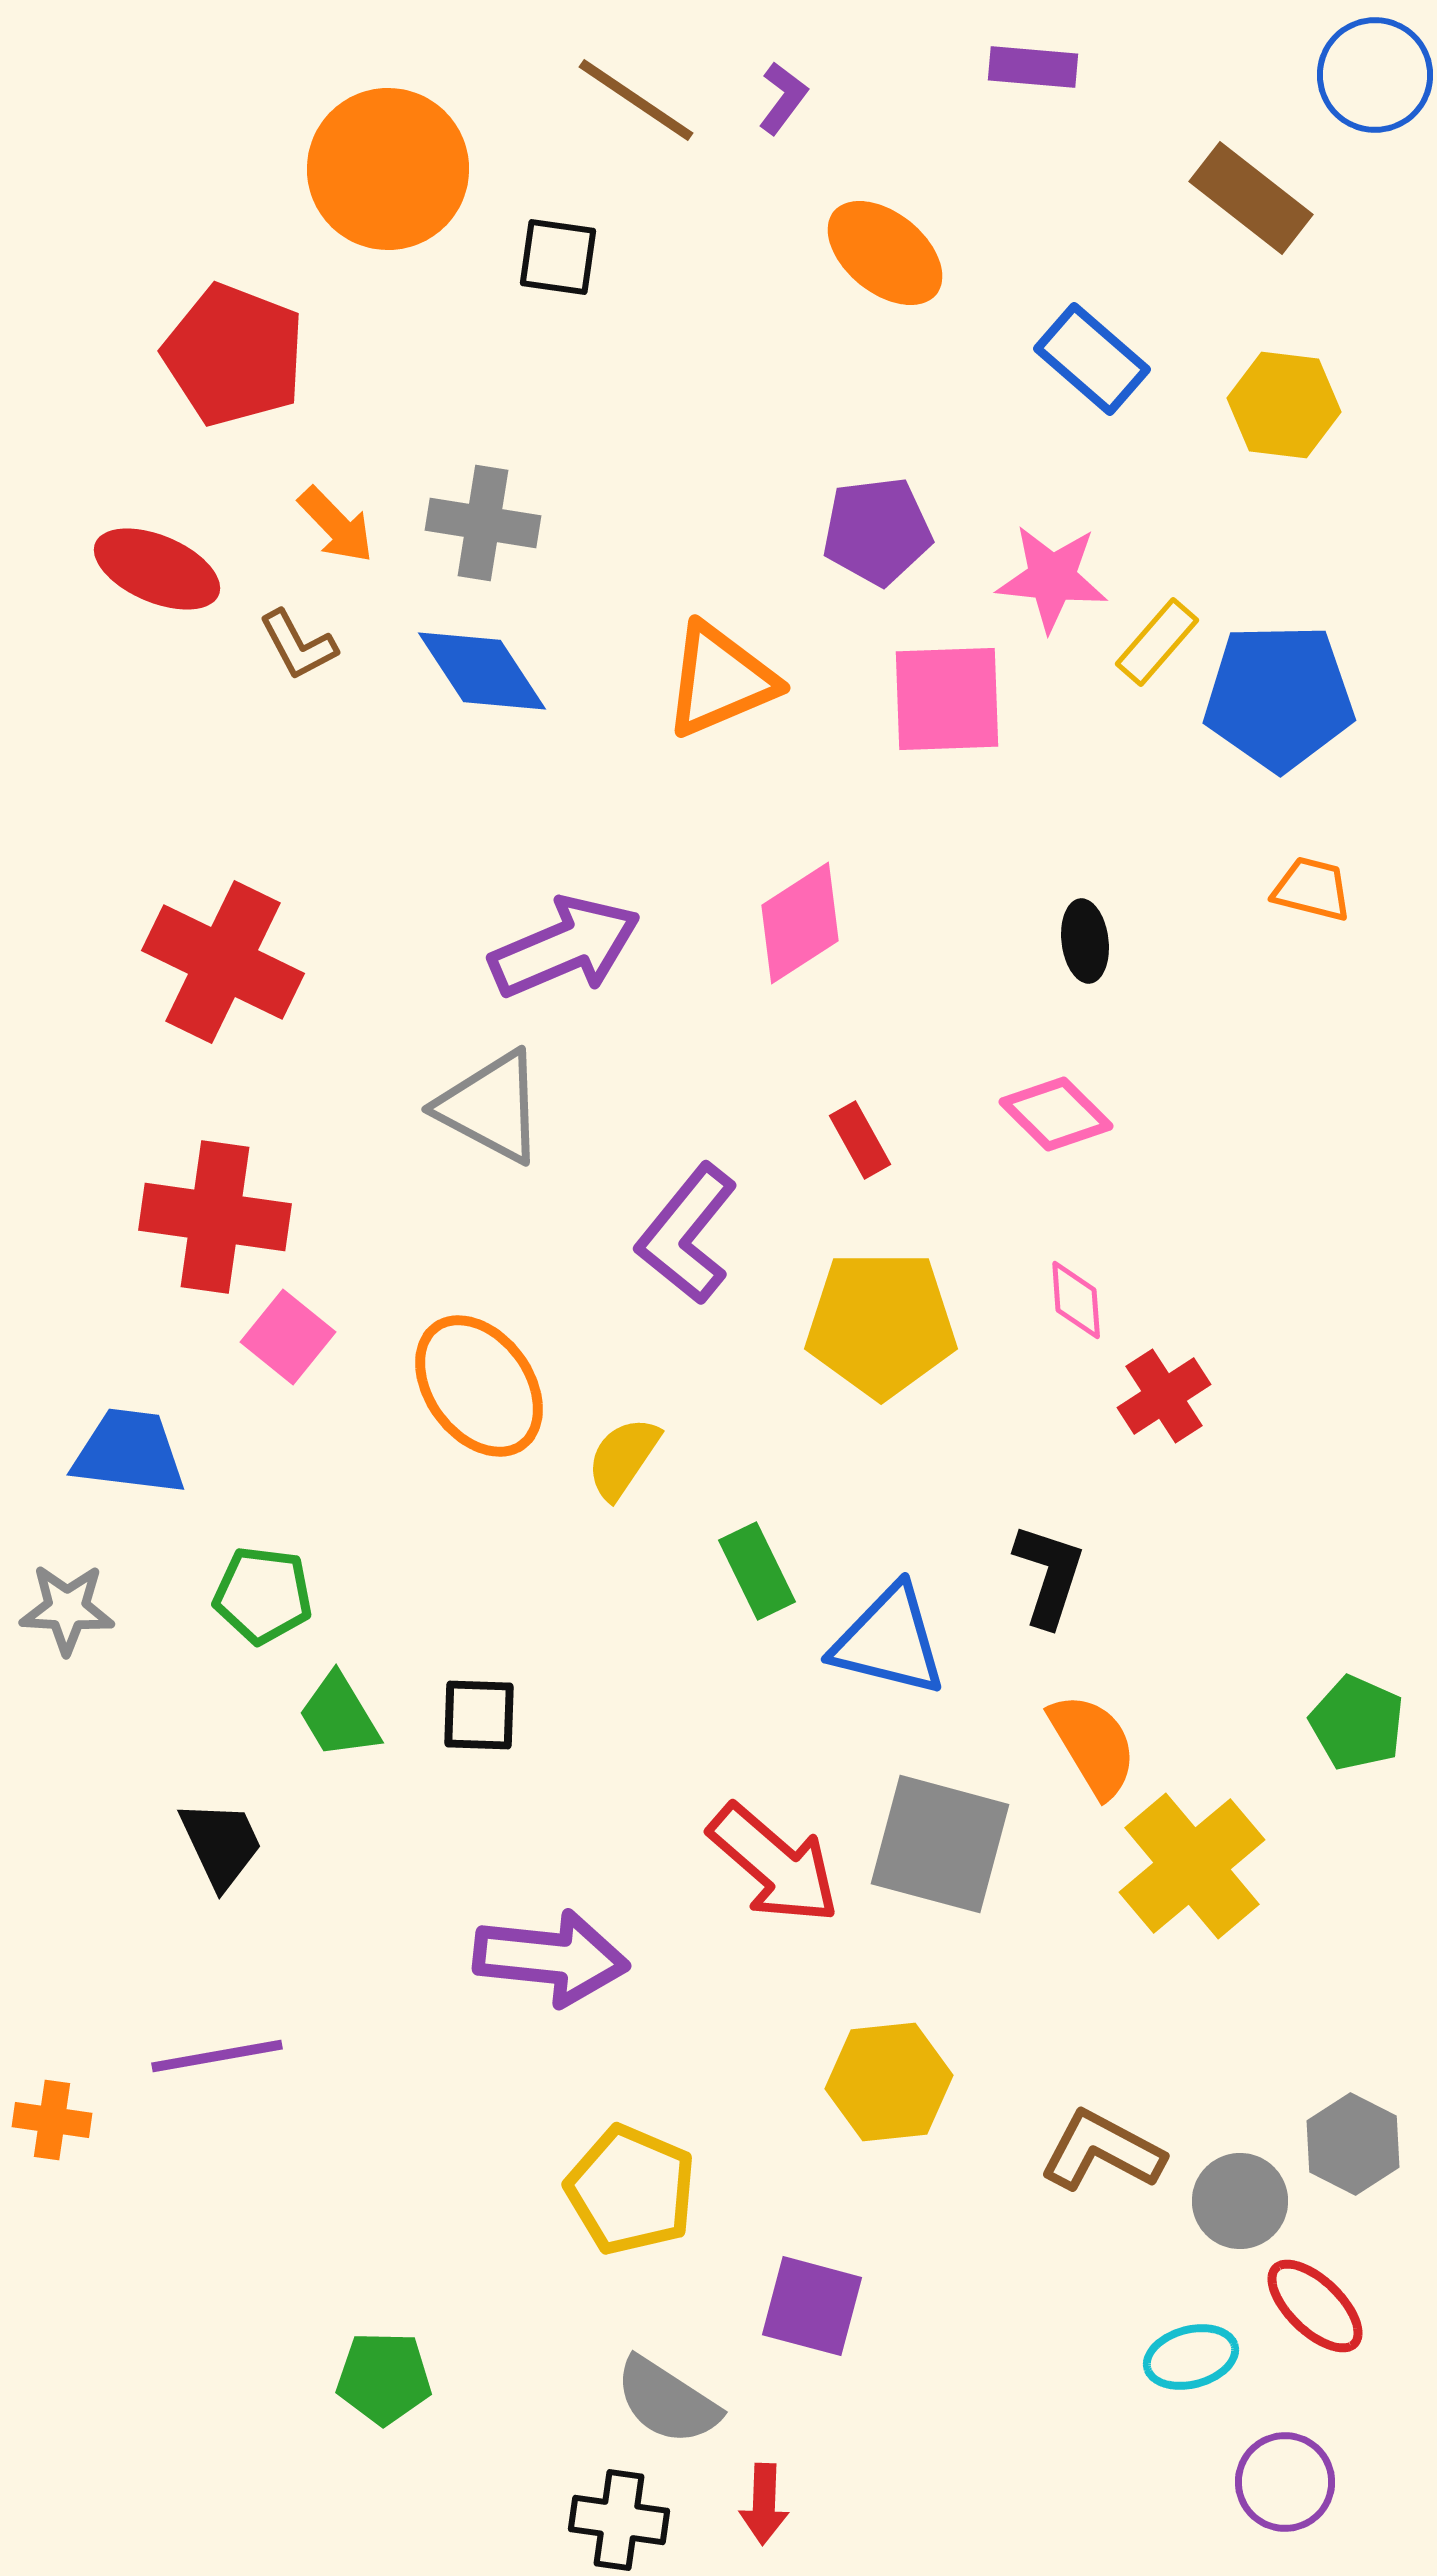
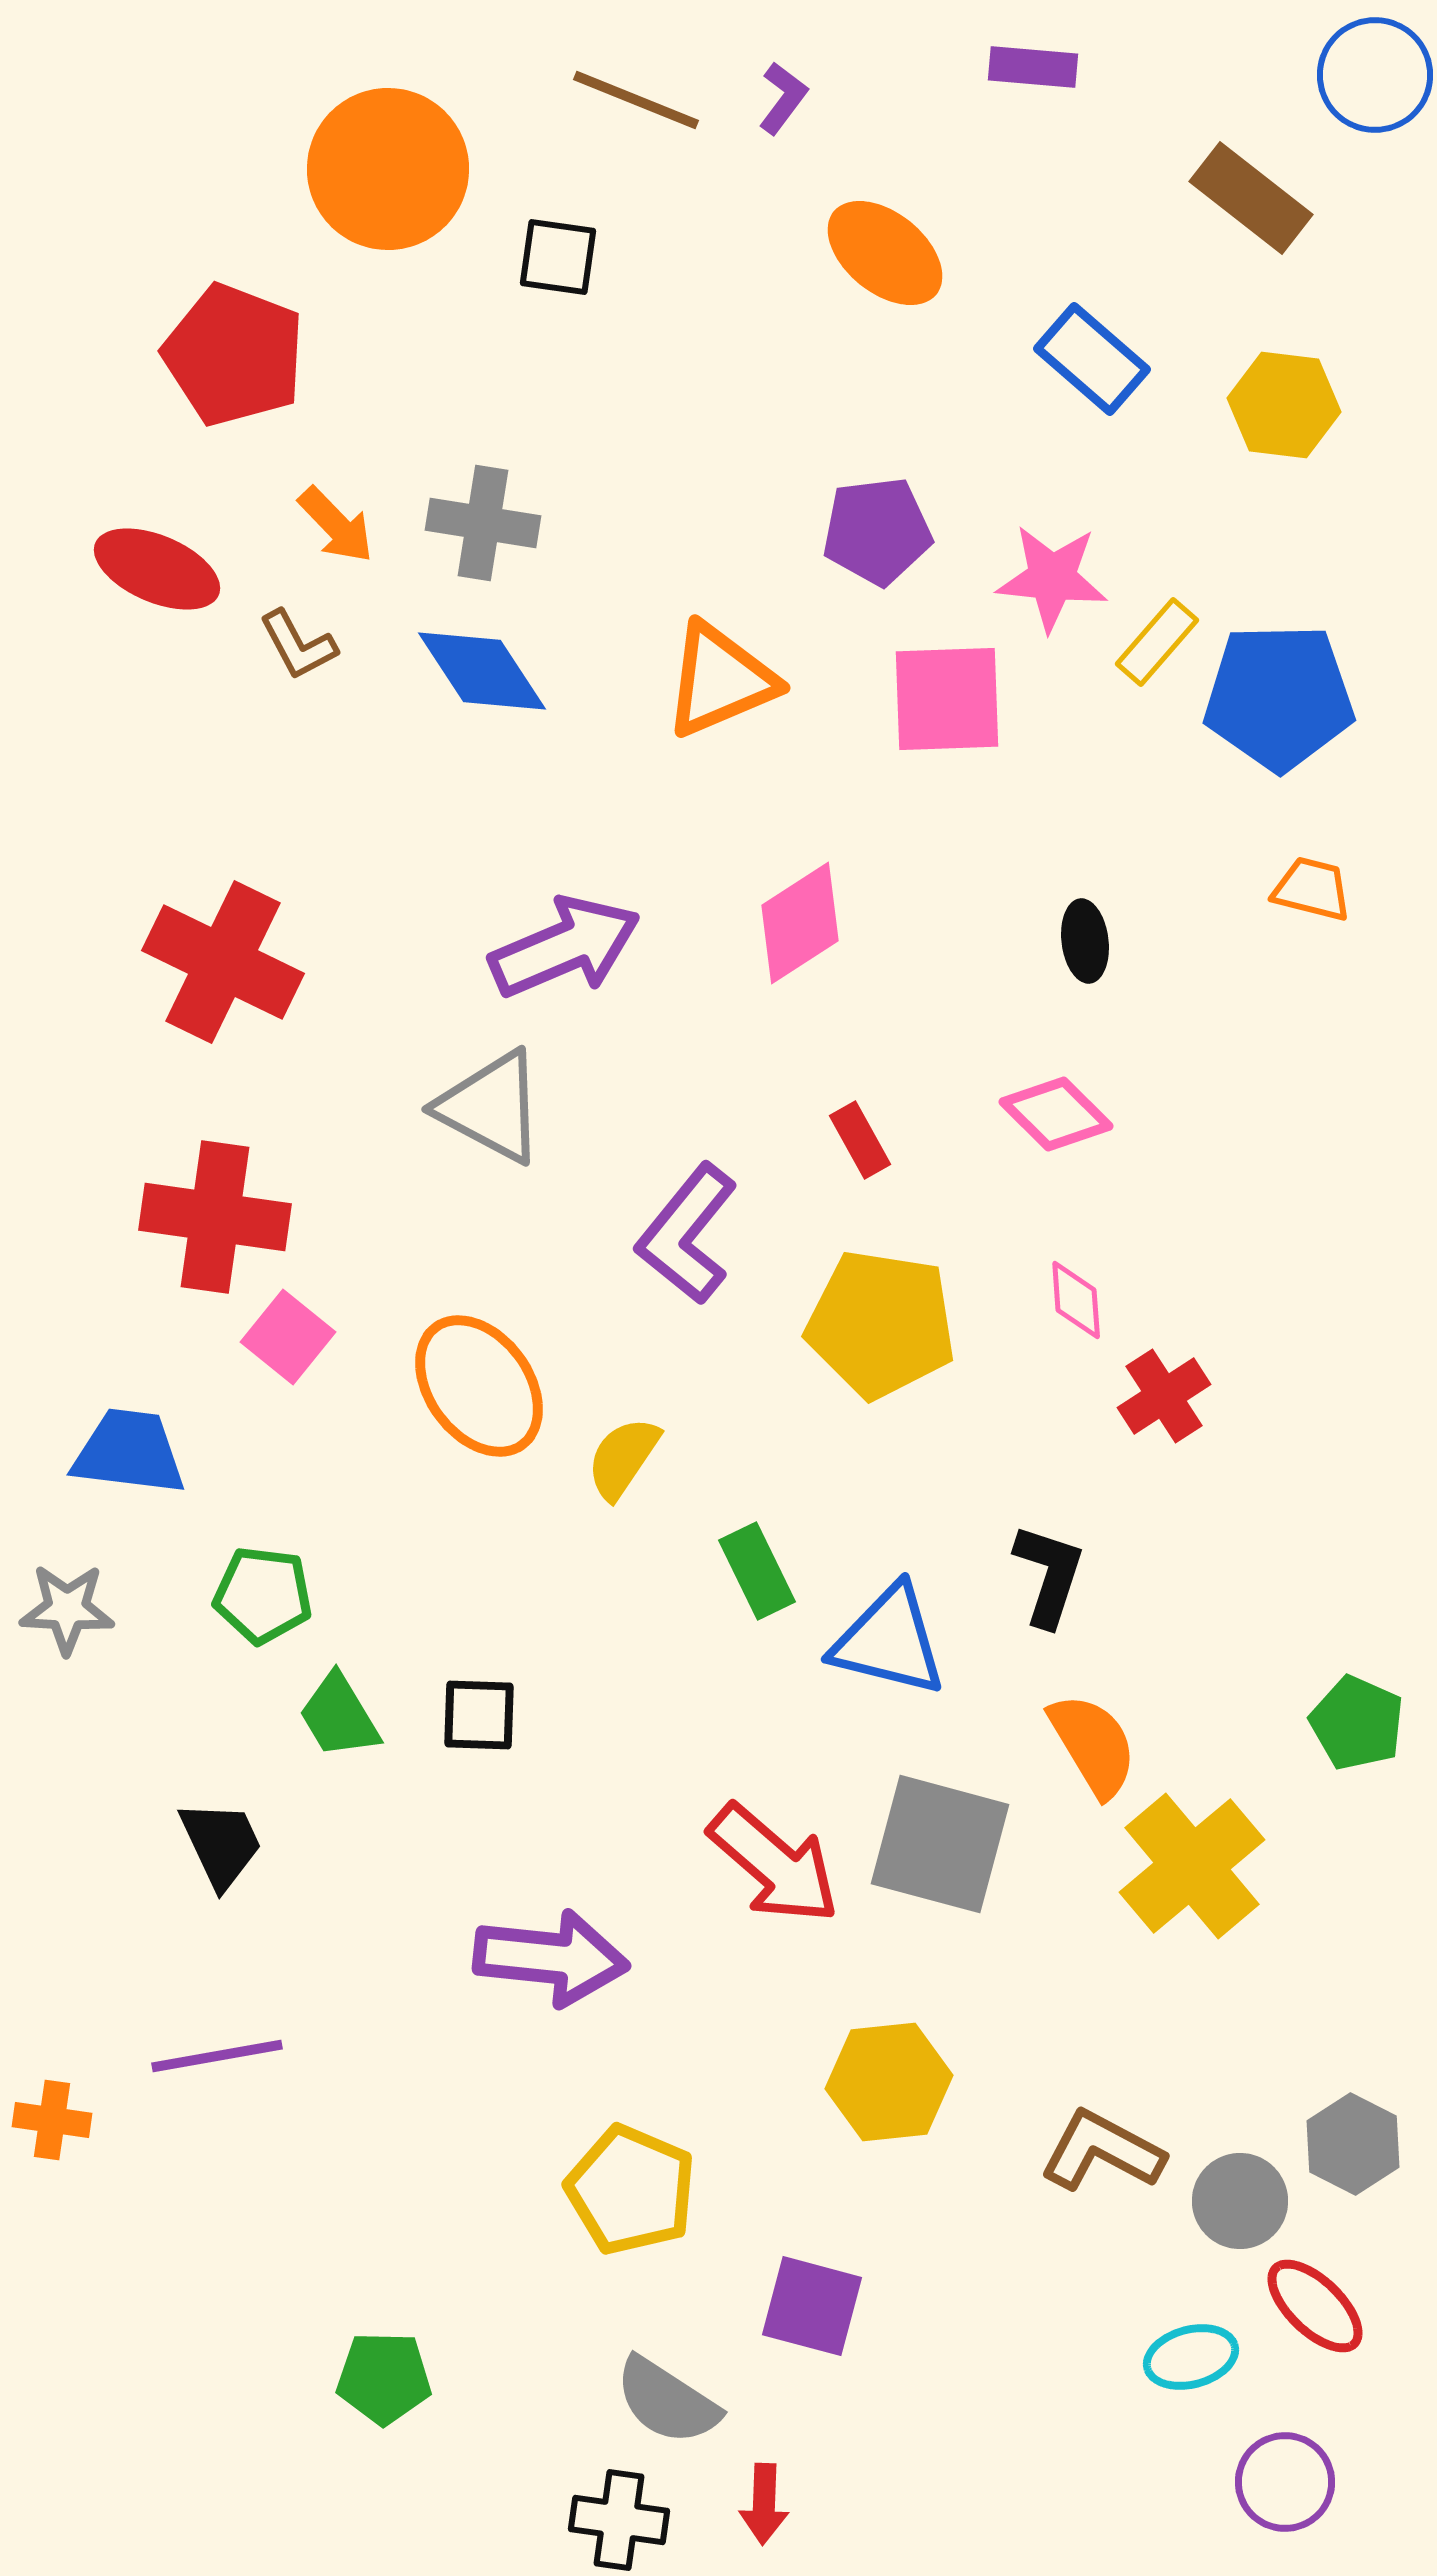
brown line at (636, 100): rotated 12 degrees counterclockwise
yellow pentagon at (881, 1324): rotated 9 degrees clockwise
